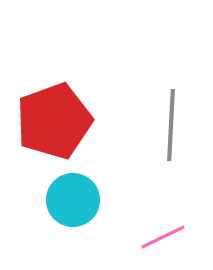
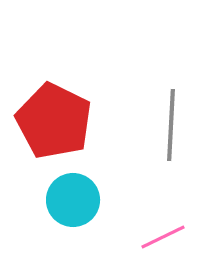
red pentagon: rotated 26 degrees counterclockwise
